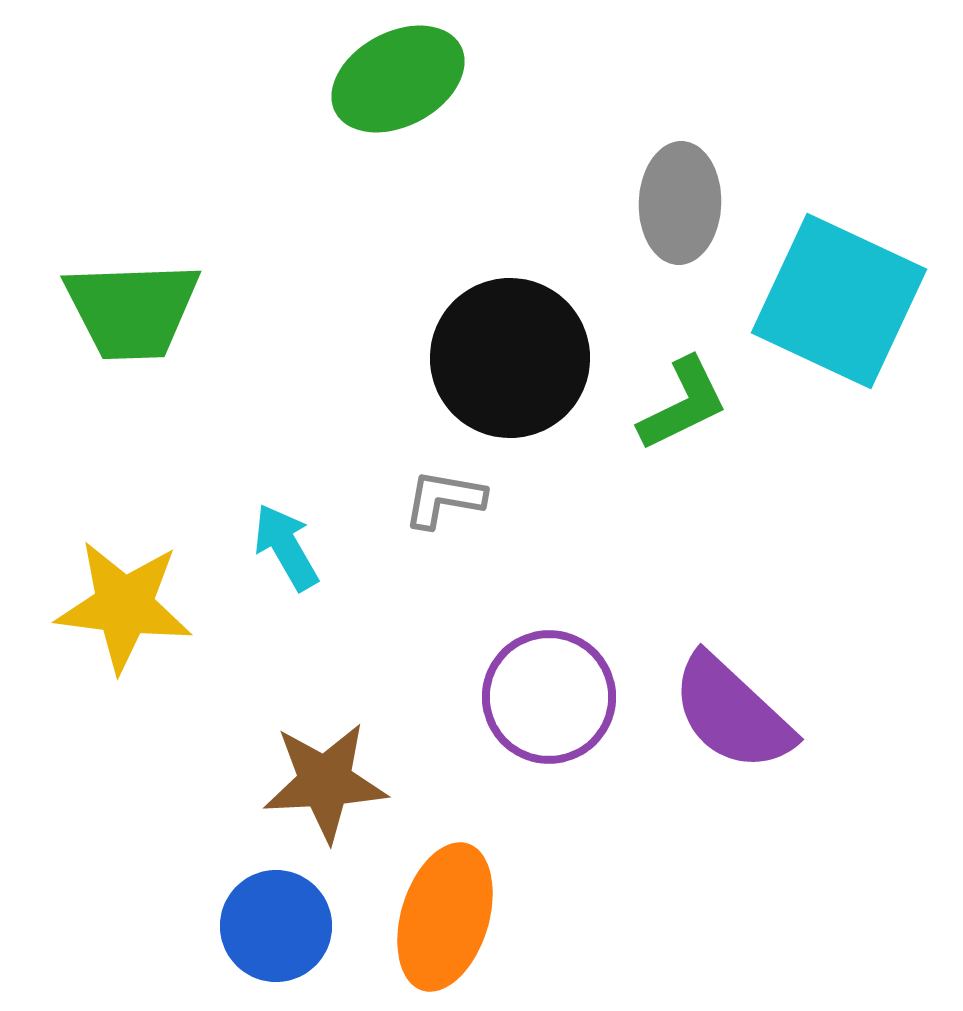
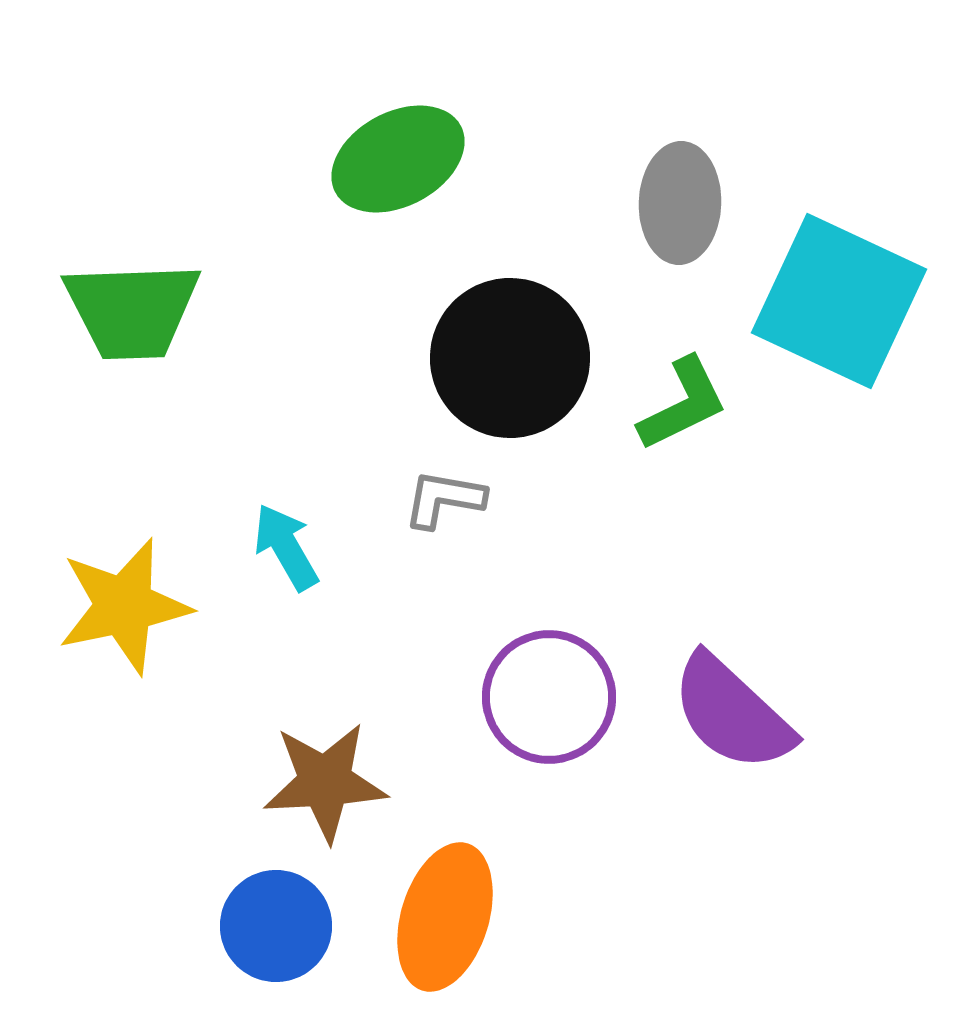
green ellipse: moved 80 px down
yellow star: rotated 19 degrees counterclockwise
